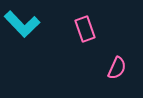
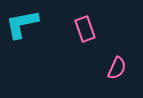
cyan L-shape: rotated 123 degrees clockwise
